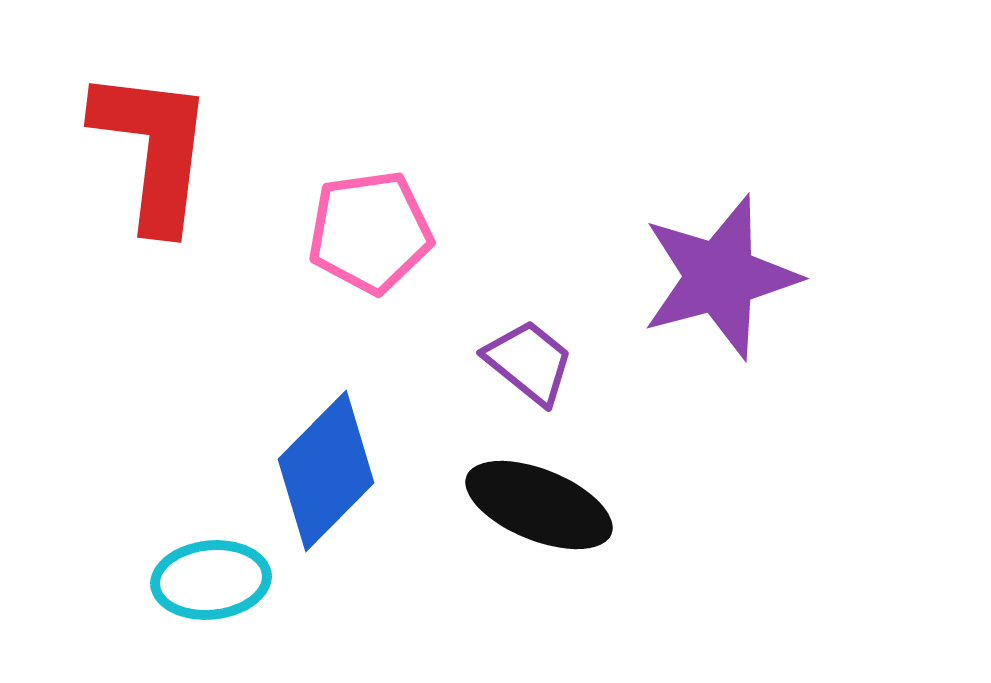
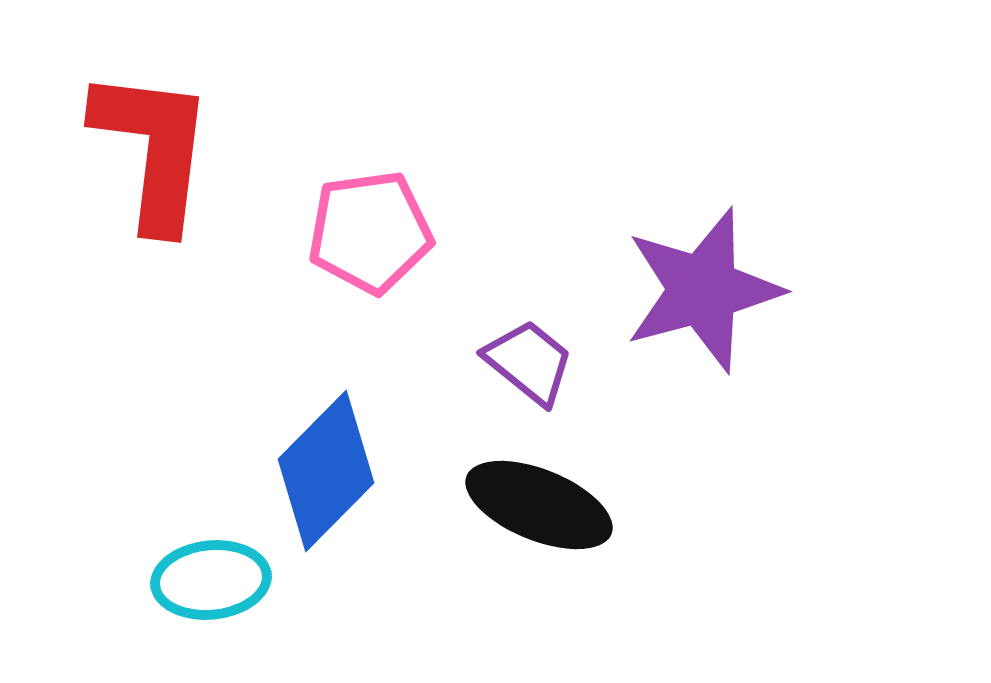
purple star: moved 17 px left, 13 px down
